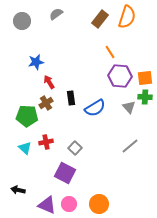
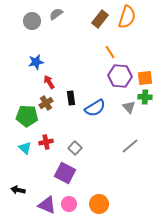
gray circle: moved 10 px right
